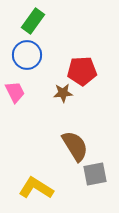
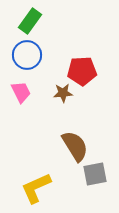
green rectangle: moved 3 px left
pink trapezoid: moved 6 px right
yellow L-shape: rotated 56 degrees counterclockwise
